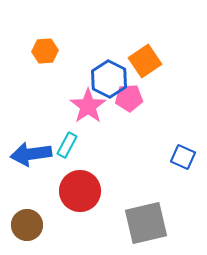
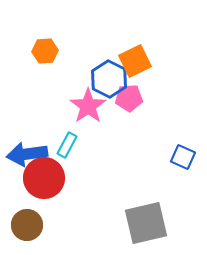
orange square: moved 10 px left; rotated 8 degrees clockwise
blue arrow: moved 4 px left
red circle: moved 36 px left, 13 px up
